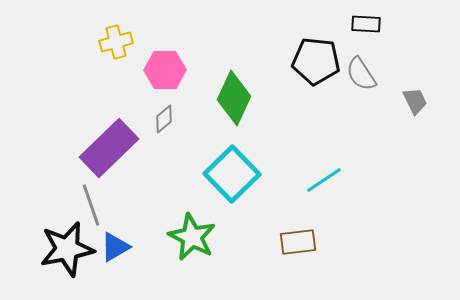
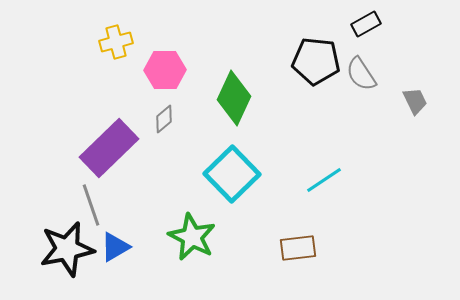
black rectangle: rotated 32 degrees counterclockwise
brown rectangle: moved 6 px down
